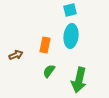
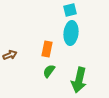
cyan ellipse: moved 3 px up
orange rectangle: moved 2 px right, 4 px down
brown arrow: moved 6 px left
